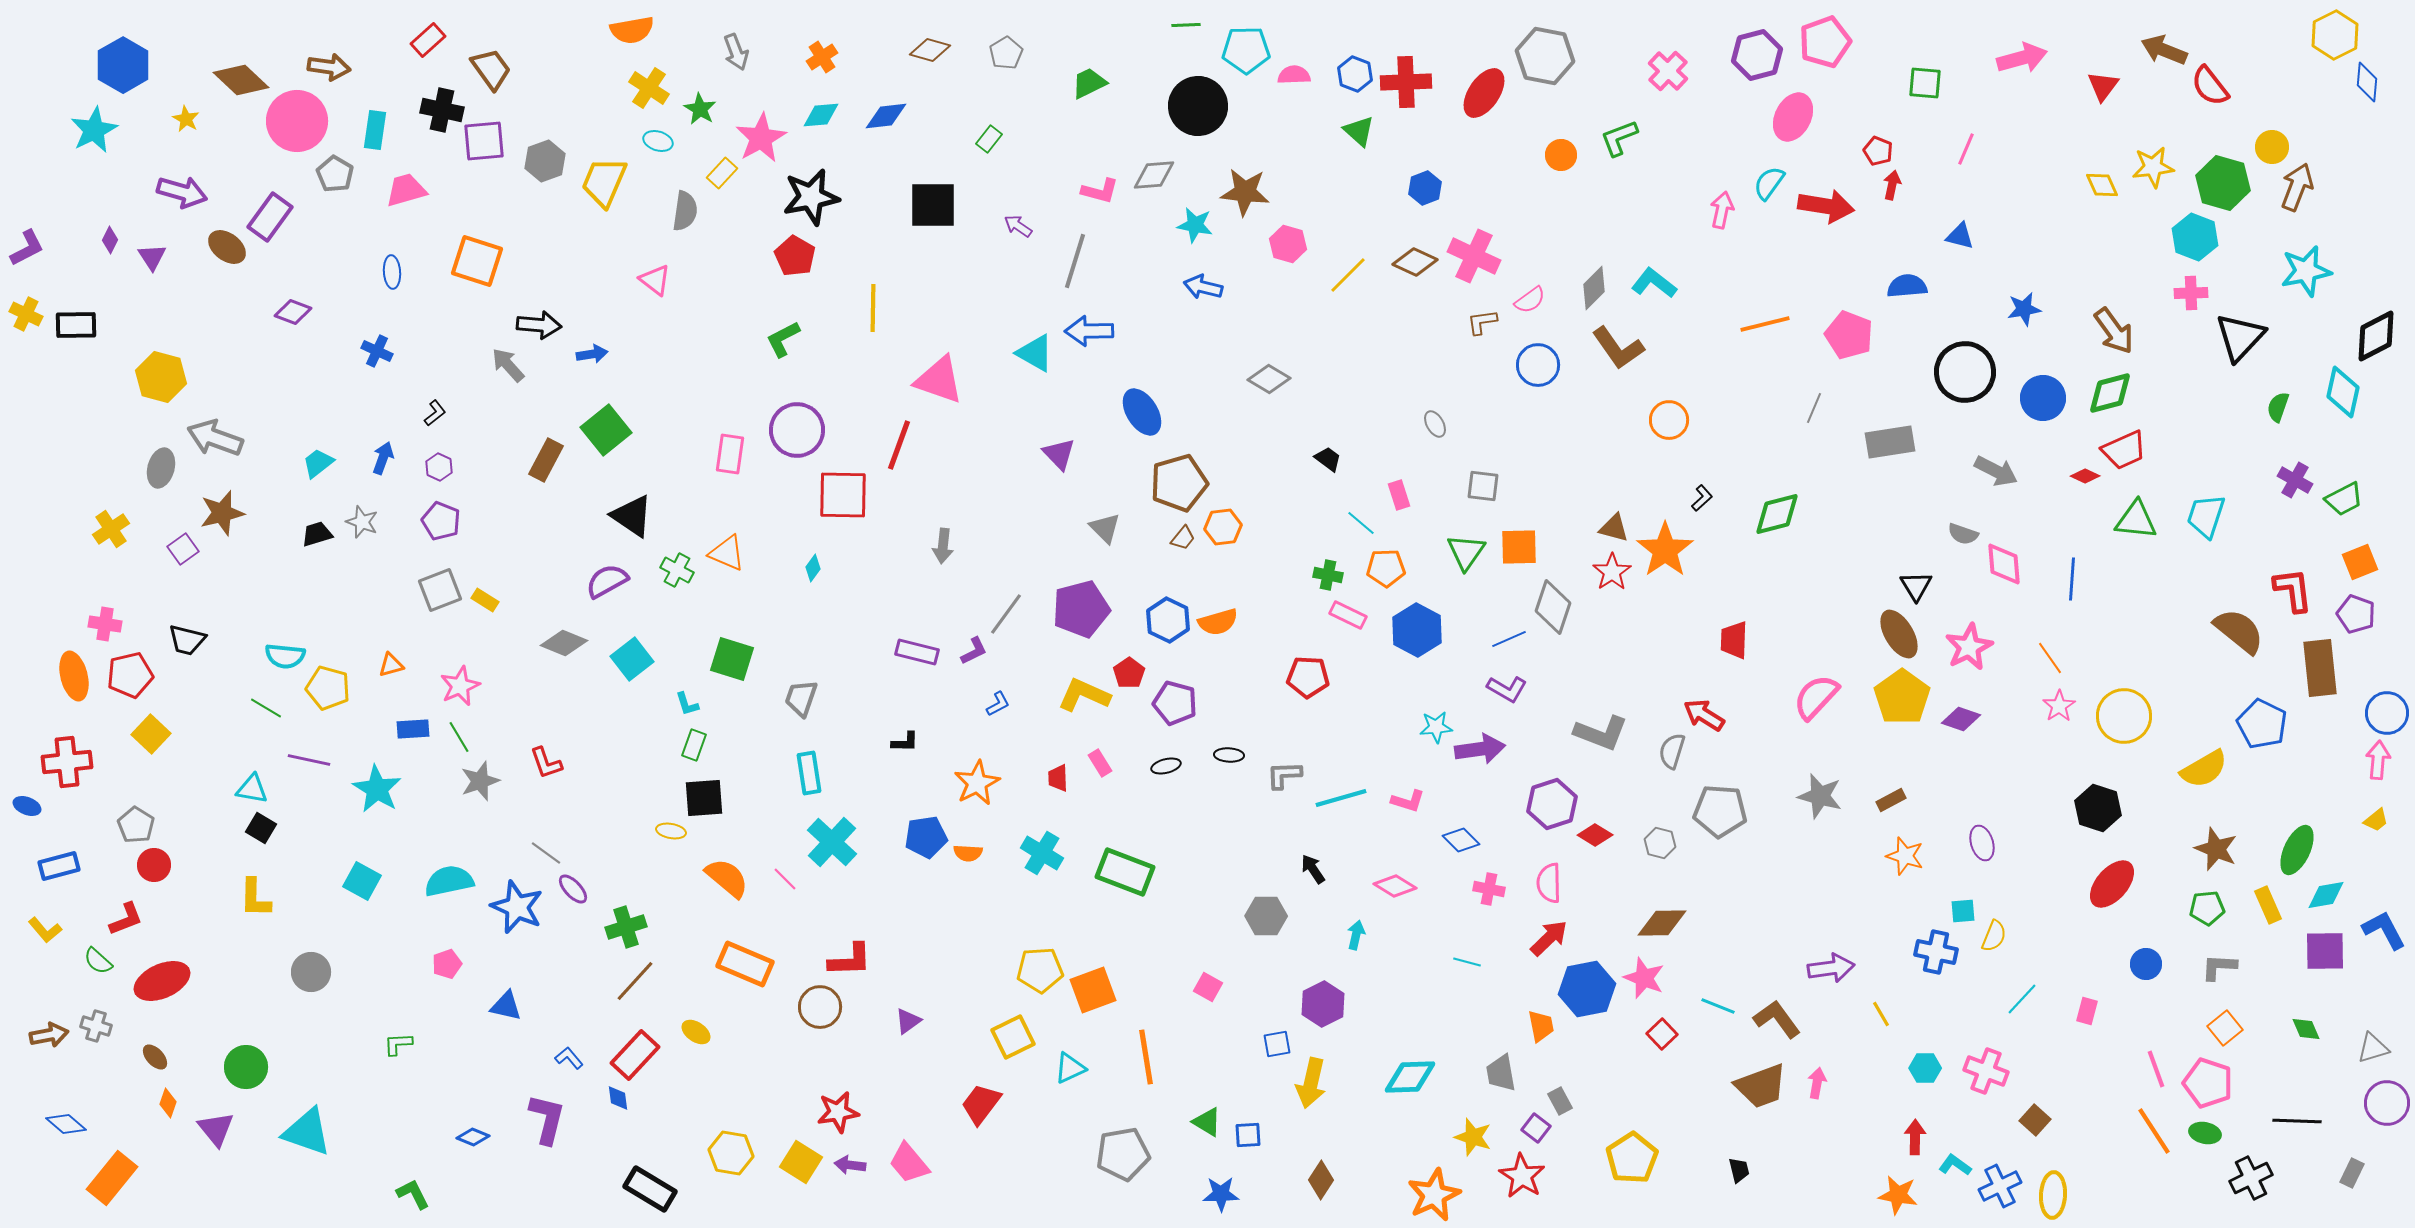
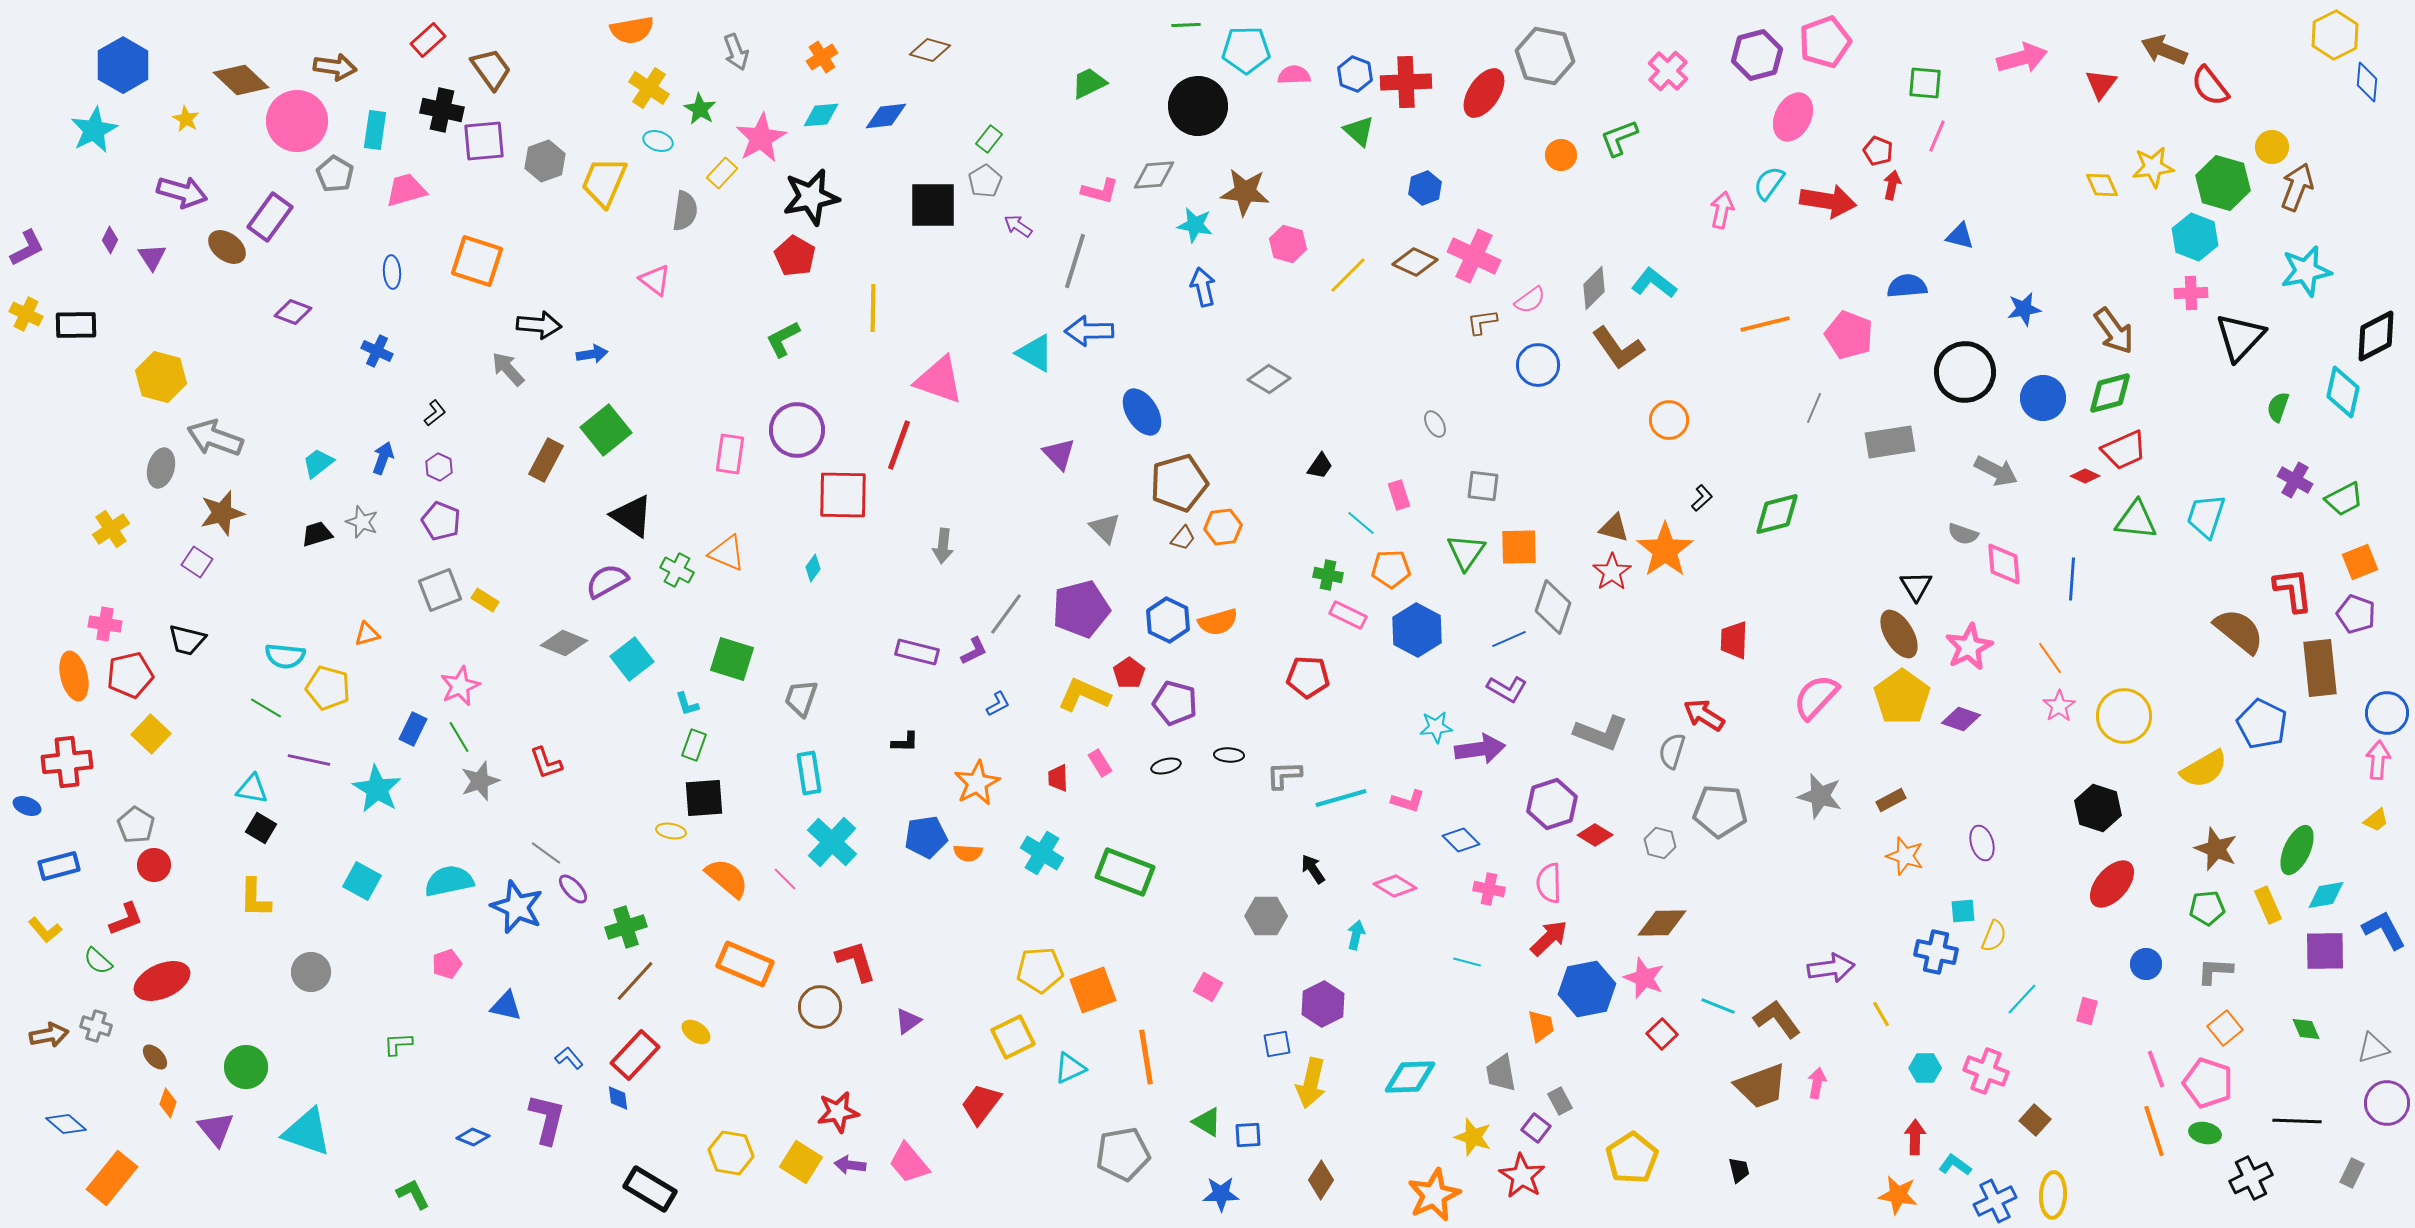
gray pentagon at (1006, 53): moved 21 px left, 128 px down
brown arrow at (329, 67): moved 6 px right
red triangle at (2103, 86): moved 2 px left, 2 px up
pink line at (1966, 149): moved 29 px left, 13 px up
red arrow at (1826, 206): moved 2 px right, 5 px up
blue arrow at (1203, 287): rotated 63 degrees clockwise
gray arrow at (508, 365): moved 4 px down
black trapezoid at (1328, 459): moved 8 px left, 7 px down; rotated 88 degrees clockwise
purple square at (183, 549): moved 14 px right, 13 px down; rotated 20 degrees counterclockwise
orange pentagon at (1386, 568): moved 5 px right, 1 px down
orange triangle at (391, 665): moved 24 px left, 31 px up
blue rectangle at (413, 729): rotated 60 degrees counterclockwise
red L-shape at (850, 960): moved 6 px right, 1 px down; rotated 105 degrees counterclockwise
gray L-shape at (2219, 967): moved 4 px left, 4 px down
orange line at (2154, 1131): rotated 15 degrees clockwise
blue cross at (2000, 1186): moved 5 px left, 15 px down
